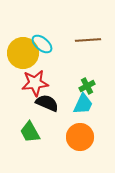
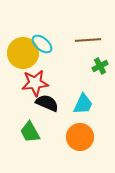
green cross: moved 13 px right, 20 px up
